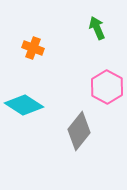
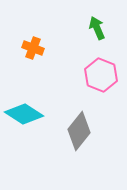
pink hexagon: moved 6 px left, 12 px up; rotated 8 degrees counterclockwise
cyan diamond: moved 9 px down
